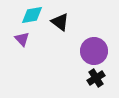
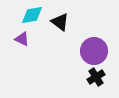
purple triangle: rotated 21 degrees counterclockwise
black cross: moved 1 px up
